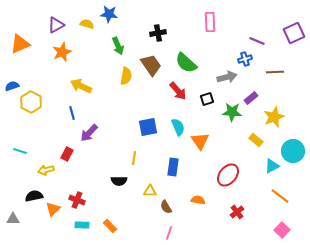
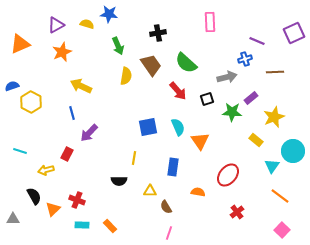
cyan triangle at (272, 166): rotated 28 degrees counterclockwise
black semicircle at (34, 196): rotated 72 degrees clockwise
orange semicircle at (198, 200): moved 8 px up
